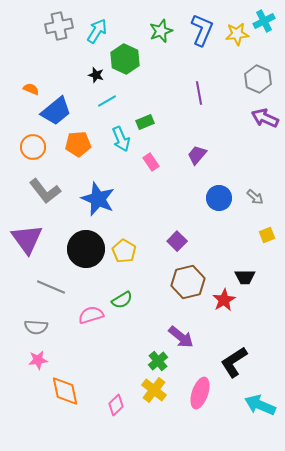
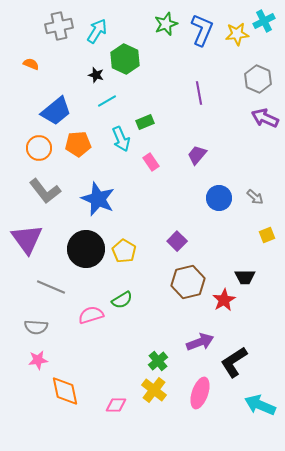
green star at (161, 31): moved 5 px right, 7 px up
orange semicircle at (31, 89): moved 25 px up
orange circle at (33, 147): moved 6 px right, 1 px down
purple arrow at (181, 337): moved 19 px right, 5 px down; rotated 60 degrees counterclockwise
pink diamond at (116, 405): rotated 45 degrees clockwise
